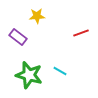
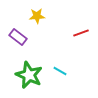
green star: rotated 8 degrees clockwise
